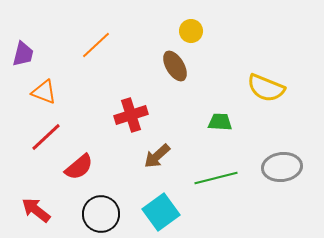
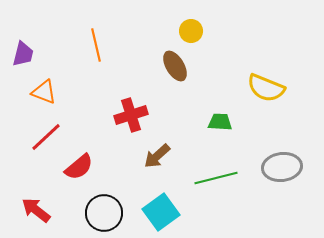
orange line: rotated 60 degrees counterclockwise
black circle: moved 3 px right, 1 px up
